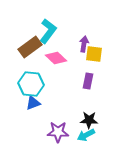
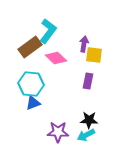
yellow square: moved 1 px down
